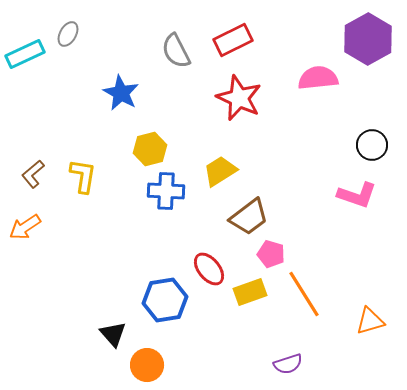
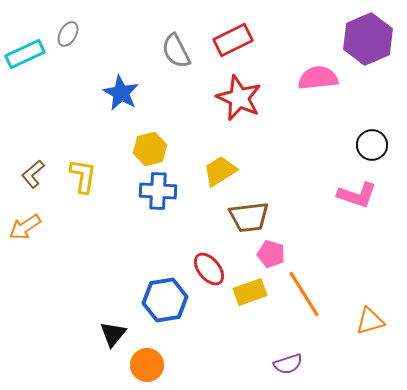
purple hexagon: rotated 6 degrees clockwise
blue cross: moved 8 px left
brown trapezoid: rotated 30 degrees clockwise
black triangle: rotated 20 degrees clockwise
